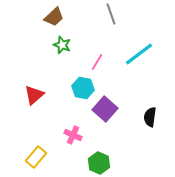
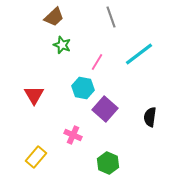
gray line: moved 3 px down
red triangle: rotated 20 degrees counterclockwise
green hexagon: moved 9 px right
